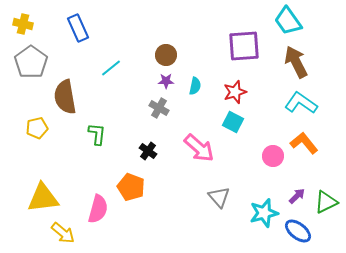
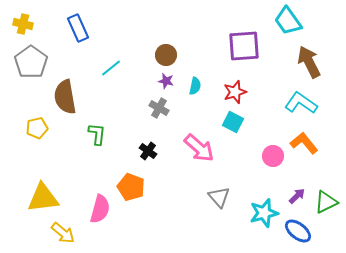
brown arrow: moved 13 px right
purple star: rotated 14 degrees clockwise
pink semicircle: moved 2 px right
